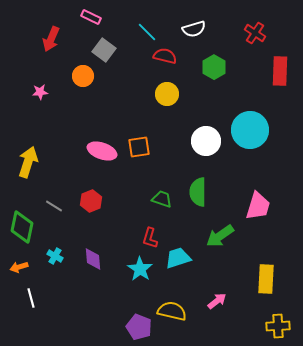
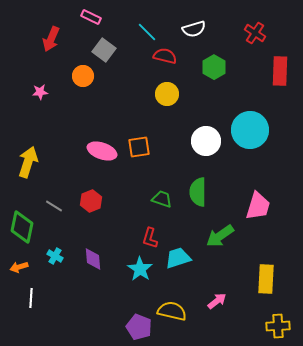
white line: rotated 18 degrees clockwise
